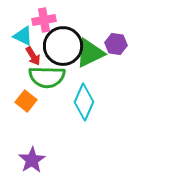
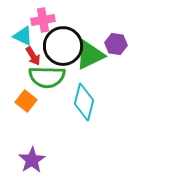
pink cross: moved 1 px left
green triangle: moved 2 px down
cyan diamond: rotated 9 degrees counterclockwise
